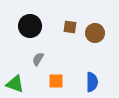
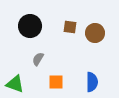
orange square: moved 1 px down
